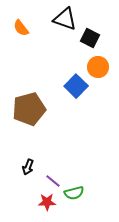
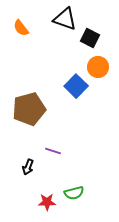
purple line: moved 30 px up; rotated 21 degrees counterclockwise
